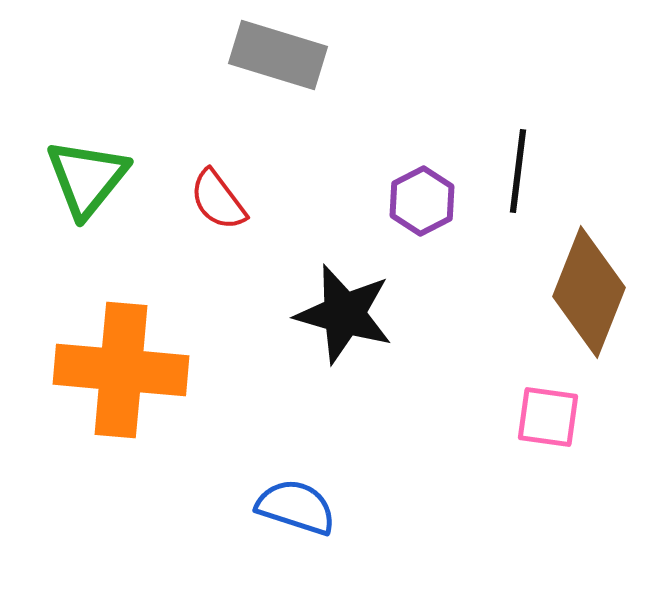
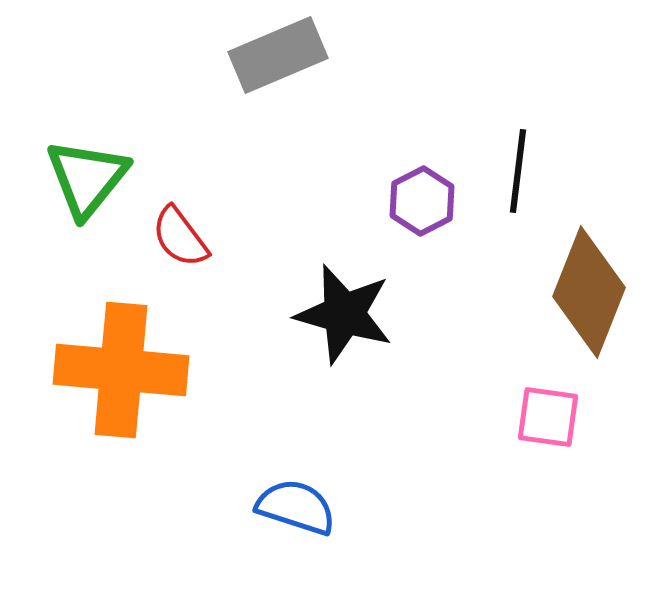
gray rectangle: rotated 40 degrees counterclockwise
red semicircle: moved 38 px left, 37 px down
